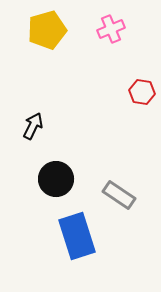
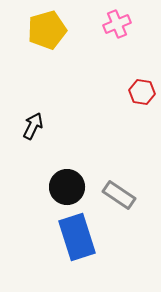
pink cross: moved 6 px right, 5 px up
black circle: moved 11 px right, 8 px down
blue rectangle: moved 1 px down
